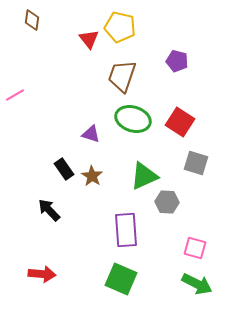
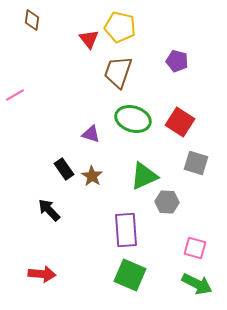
brown trapezoid: moved 4 px left, 4 px up
green square: moved 9 px right, 4 px up
